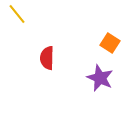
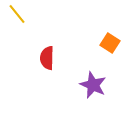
purple star: moved 7 px left, 7 px down
